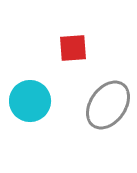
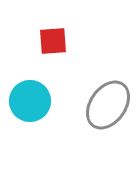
red square: moved 20 px left, 7 px up
